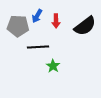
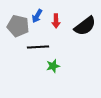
gray pentagon: rotated 10 degrees clockwise
green star: rotated 24 degrees clockwise
